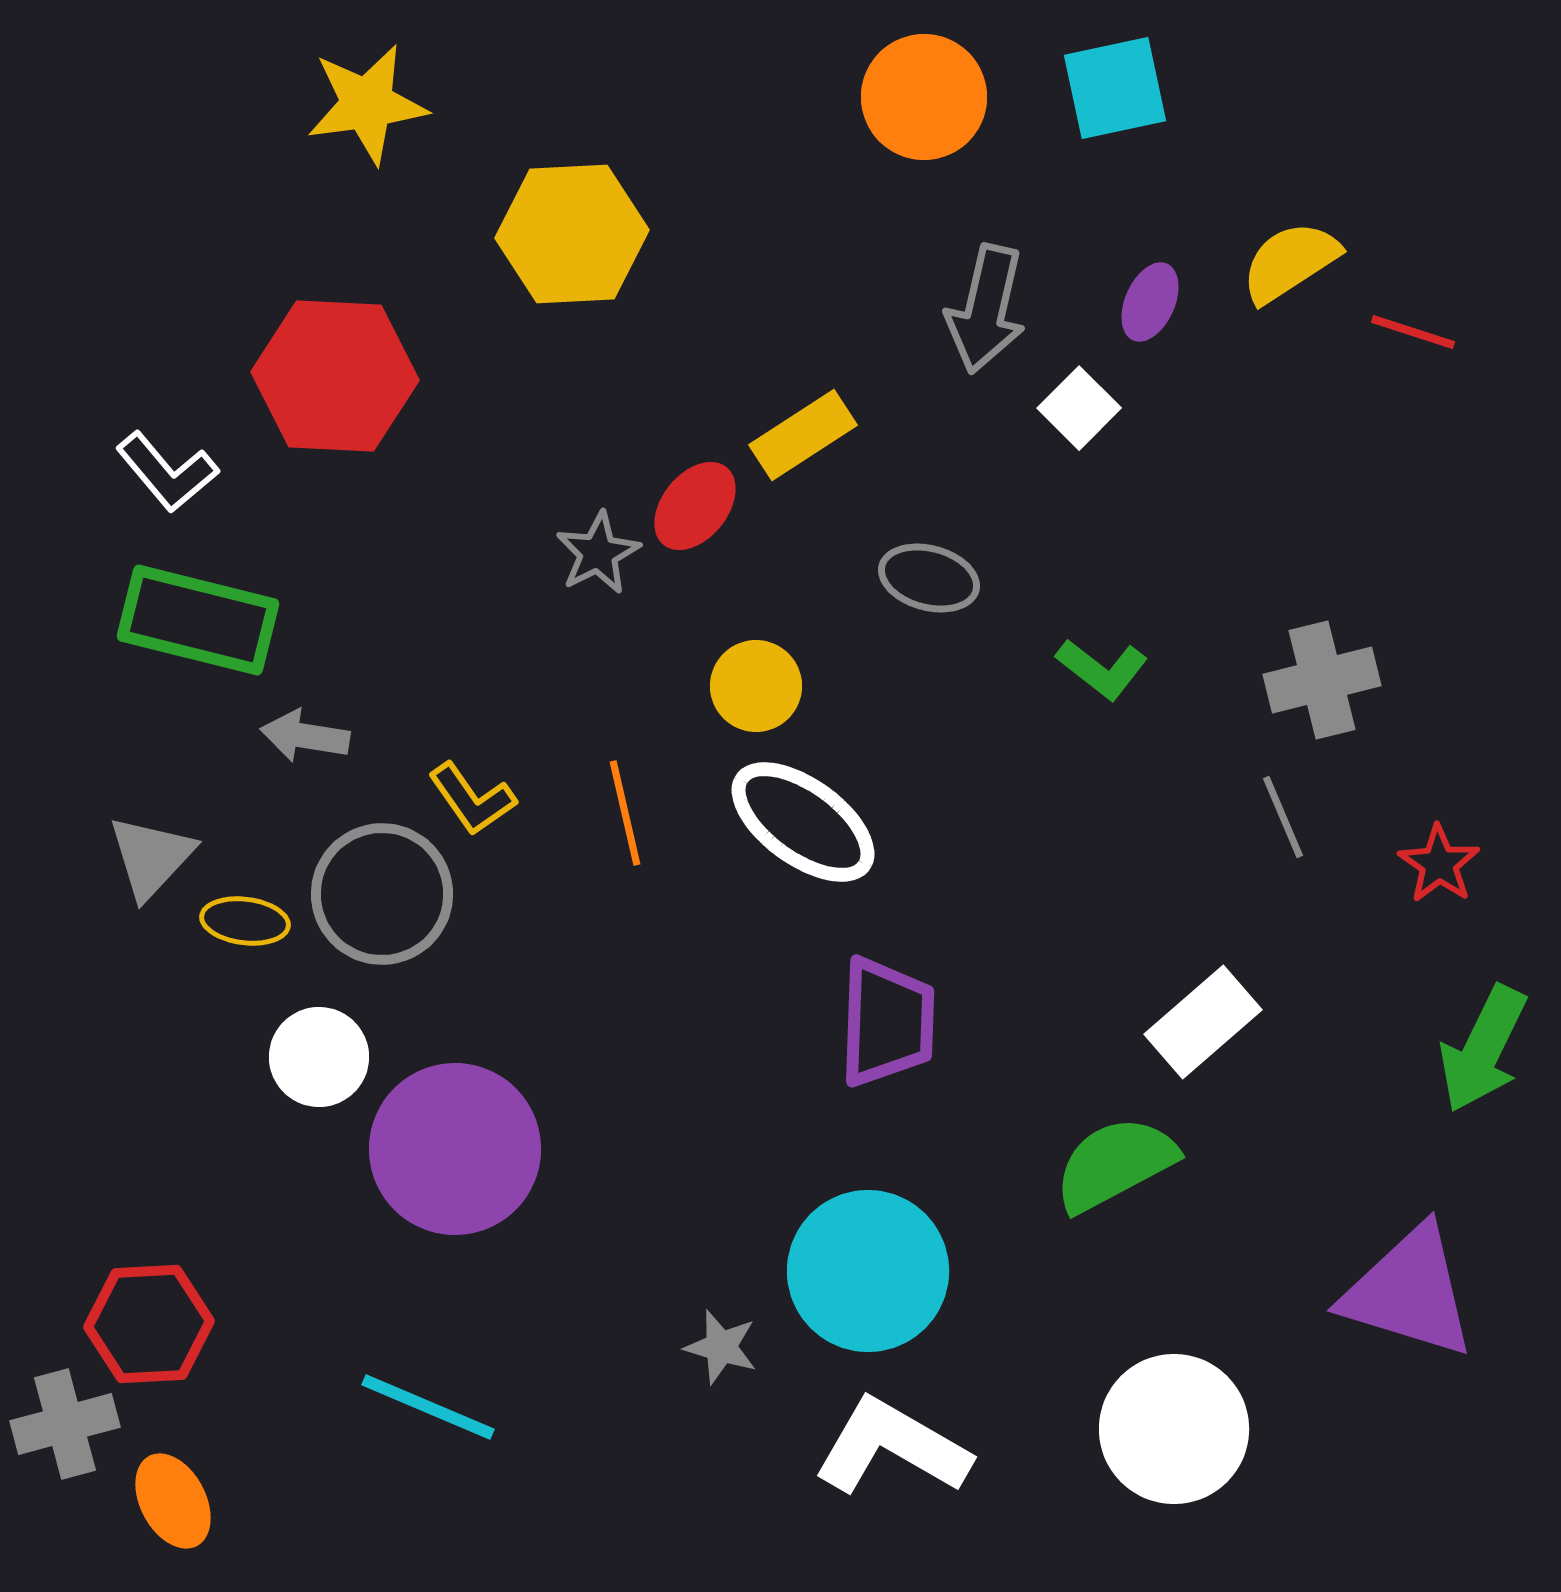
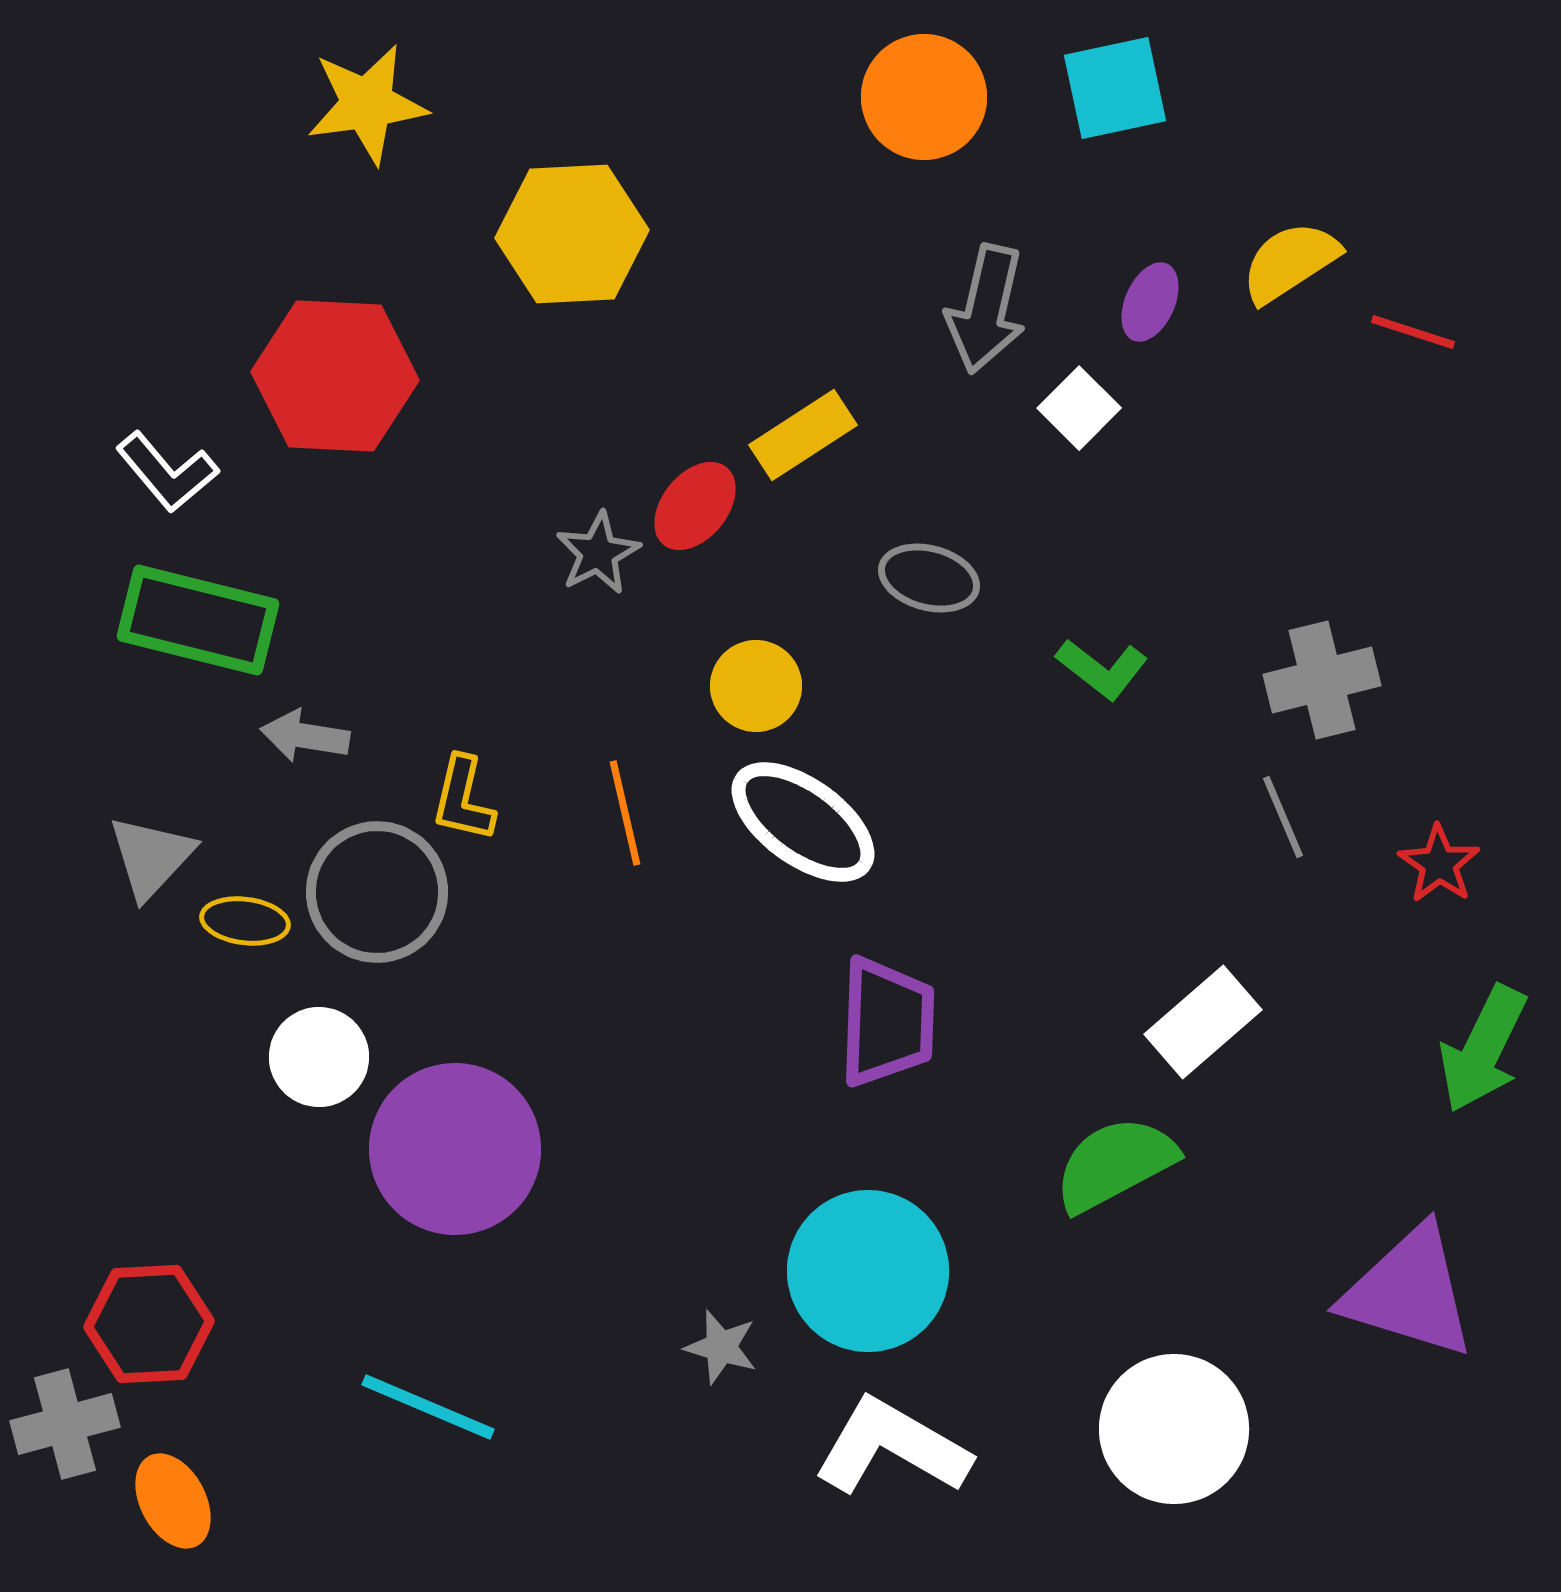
yellow L-shape at (472, 799): moved 9 px left; rotated 48 degrees clockwise
gray circle at (382, 894): moved 5 px left, 2 px up
